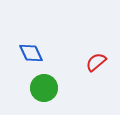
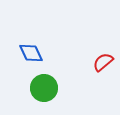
red semicircle: moved 7 px right
